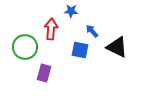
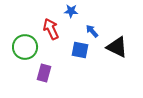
red arrow: rotated 30 degrees counterclockwise
